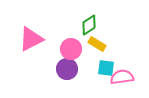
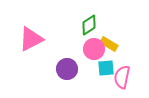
yellow rectangle: moved 12 px right
pink circle: moved 23 px right
cyan square: rotated 12 degrees counterclockwise
pink semicircle: rotated 70 degrees counterclockwise
